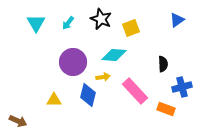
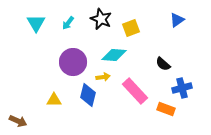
black semicircle: rotated 133 degrees clockwise
blue cross: moved 1 px down
